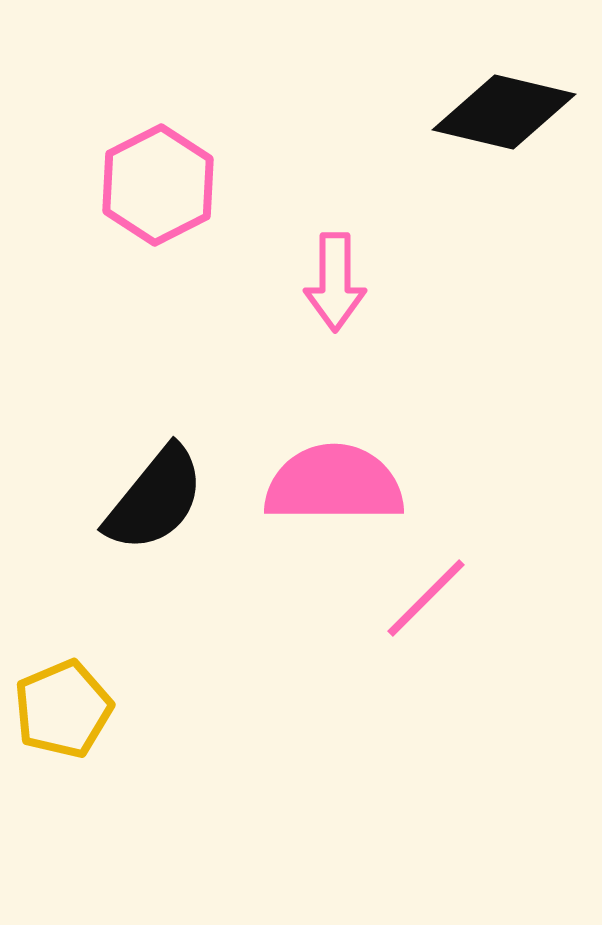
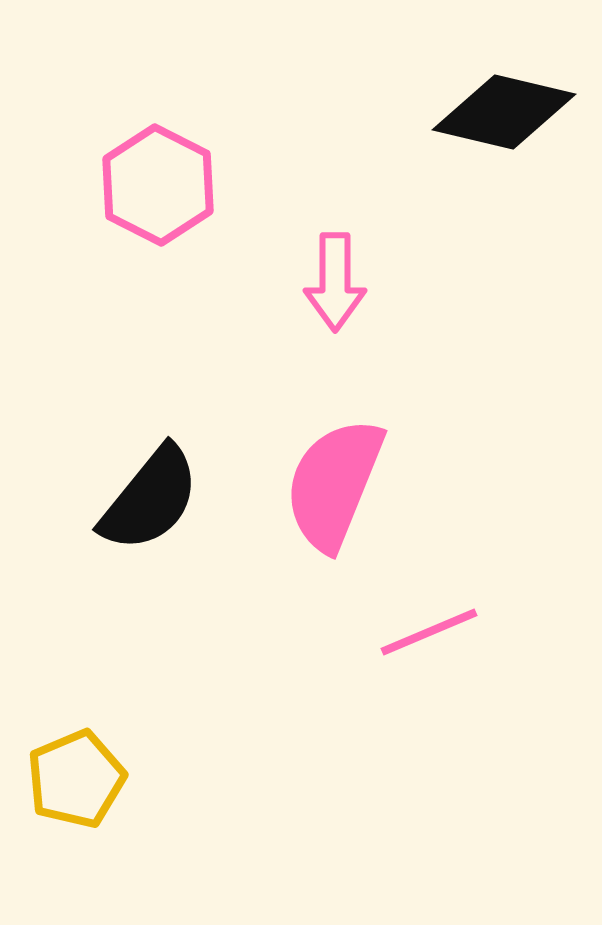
pink hexagon: rotated 6 degrees counterclockwise
pink semicircle: rotated 68 degrees counterclockwise
black semicircle: moved 5 px left
pink line: moved 3 px right, 34 px down; rotated 22 degrees clockwise
yellow pentagon: moved 13 px right, 70 px down
